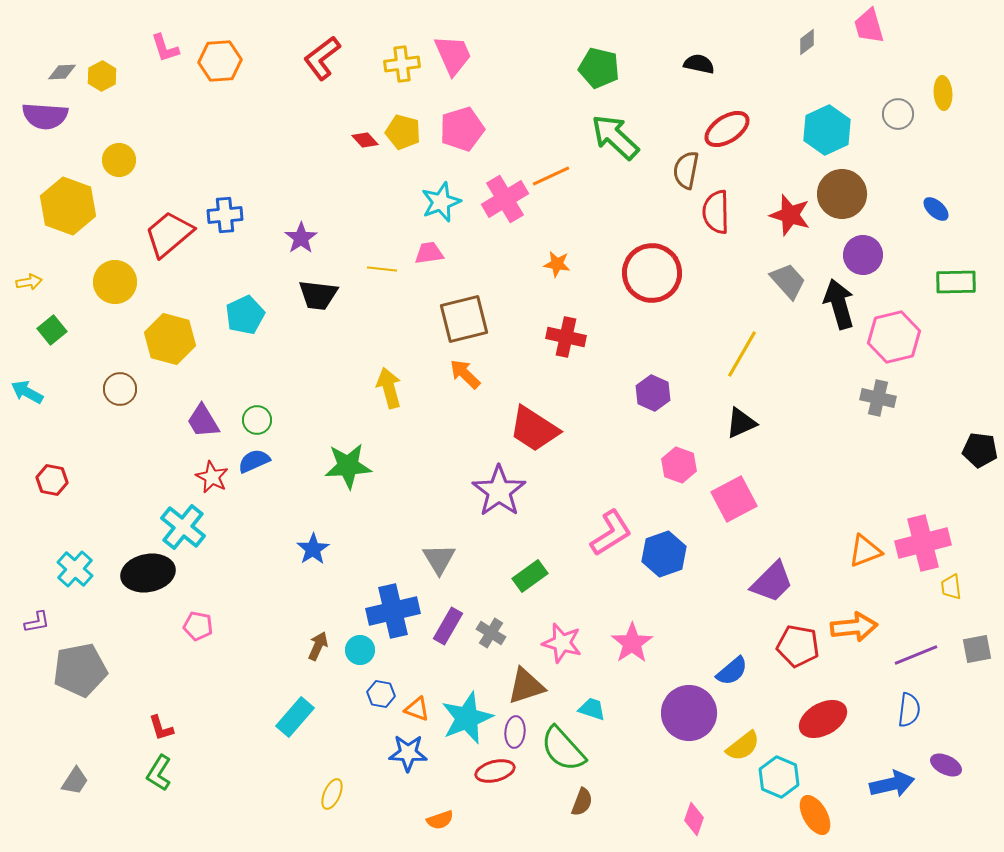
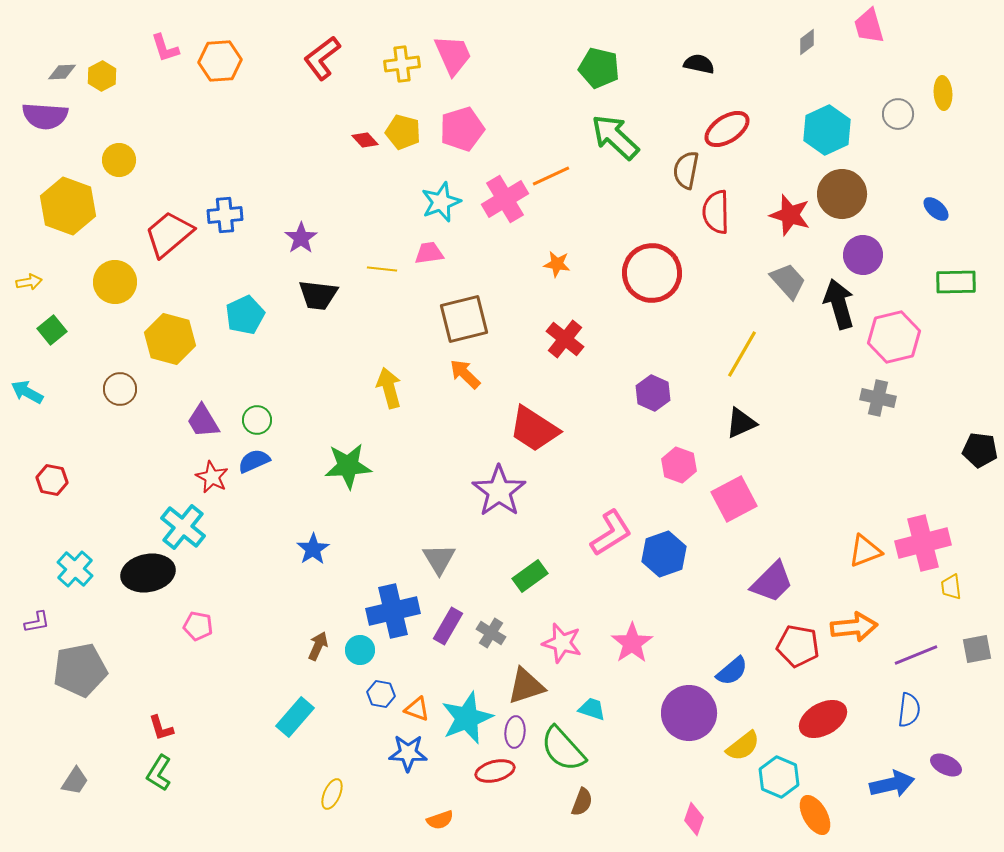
red cross at (566, 337): moved 1 px left, 2 px down; rotated 27 degrees clockwise
